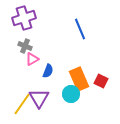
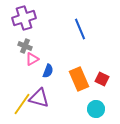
red square: moved 1 px right, 2 px up
cyan circle: moved 25 px right, 15 px down
purple triangle: rotated 45 degrees counterclockwise
